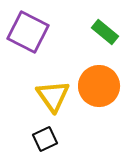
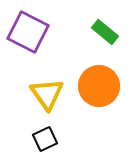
yellow triangle: moved 6 px left, 2 px up
